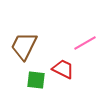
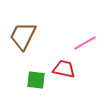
brown trapezoid: moved 1 px left, 10 px up
red trapezoid: moved 1 px right; rotated 15 degrees counterclockwise
